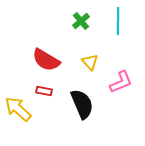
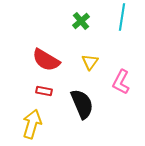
cyan line: moved 4 px right, 4 px up; rotated 8 degrees clockwise
yellow triangle: rotated 18 degrees clockwise
pink L-shape: rotated 140 degrees clockwise
yellow arrow: moved 14 px right, 15 px down; rotated 64 degrees clockwise
